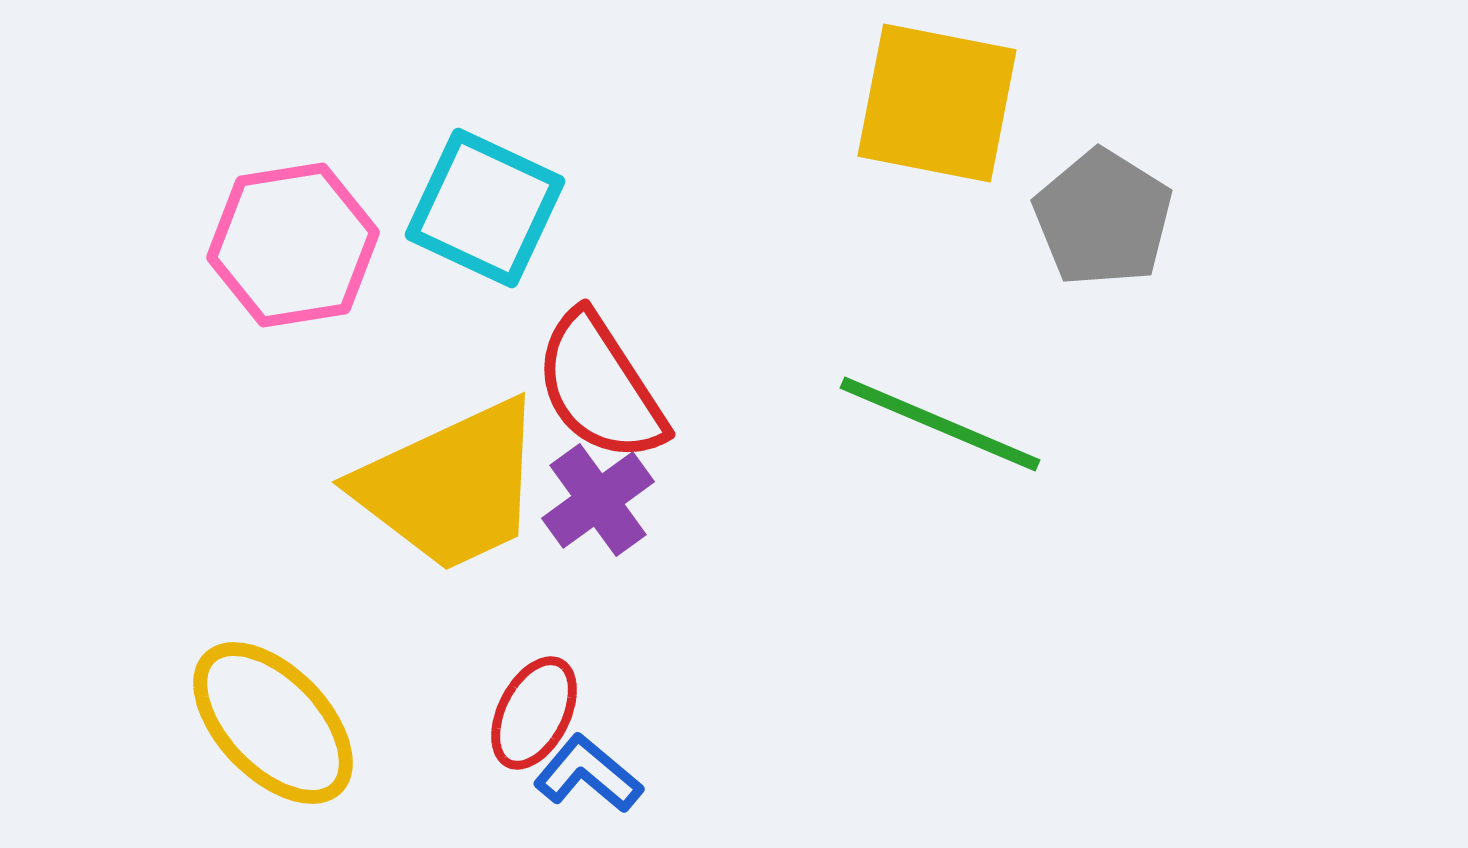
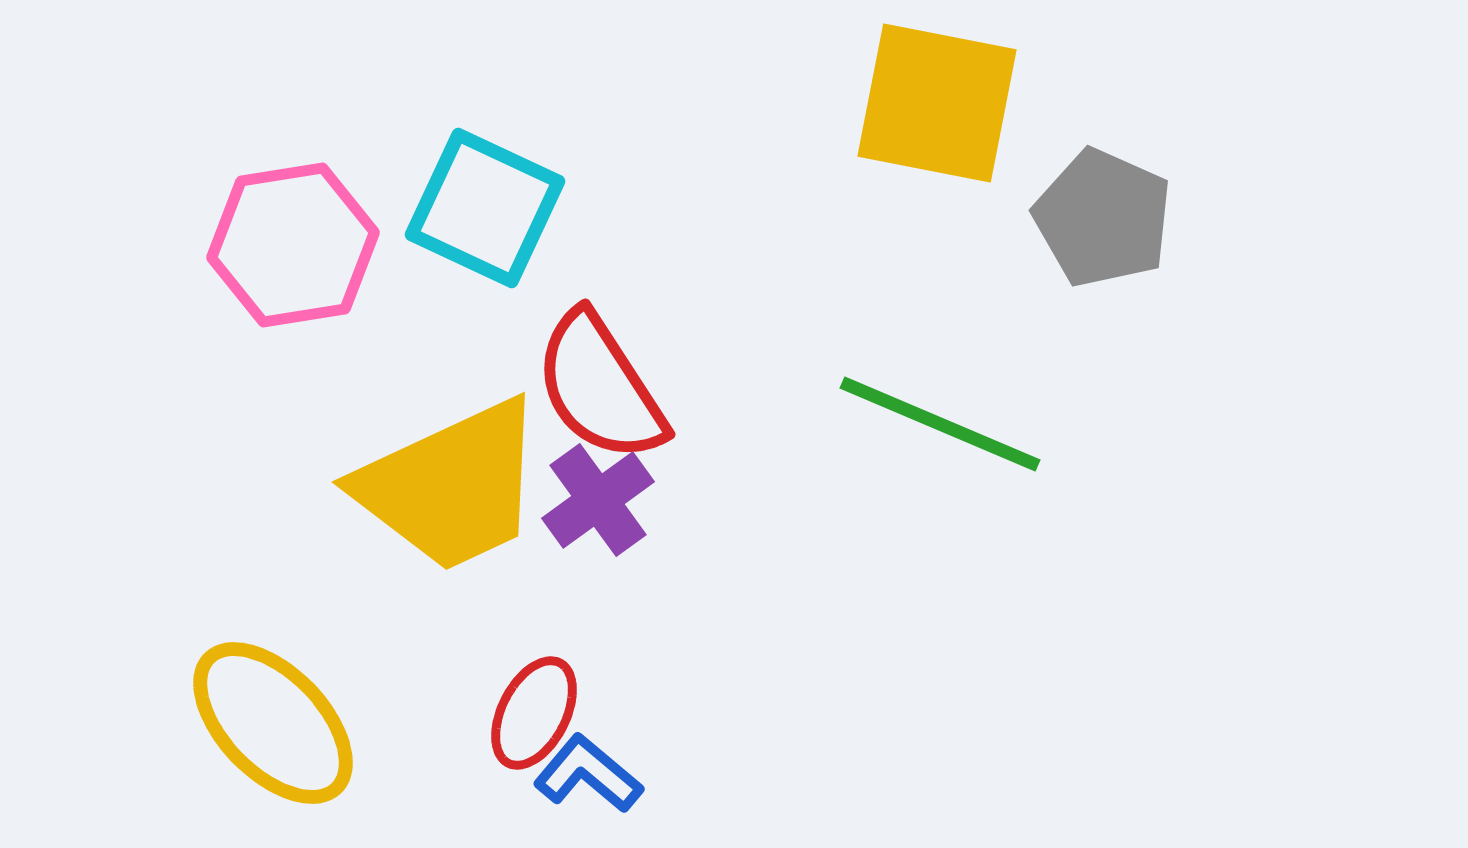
gray pentagon: rotated 8 degrees counterclockwise
